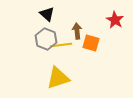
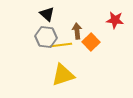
red star: rotated 24 degrees counterclockwise
gray hexagon: moved 2 px up; rotated 15 degrees counterclockwise
orange square: moved 1 px up; rotated 30 degrees clockwise
yellow triangle: moved 5 px right, 3 px up
